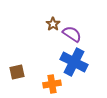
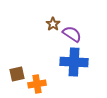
blue cross: rotated 24 degrees counterclockwise
brown square: moved 2 px down
orange cross: moved 15 px left
